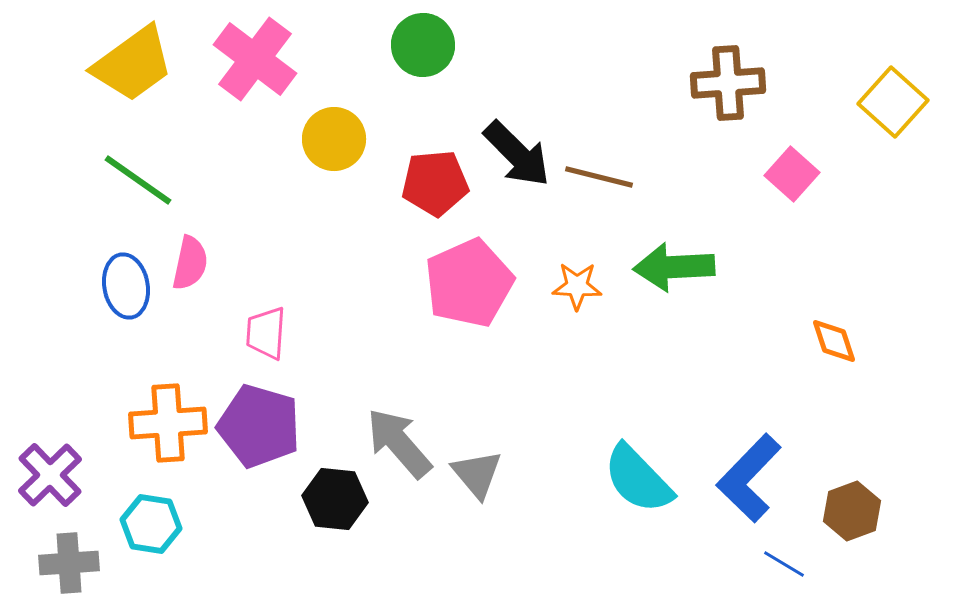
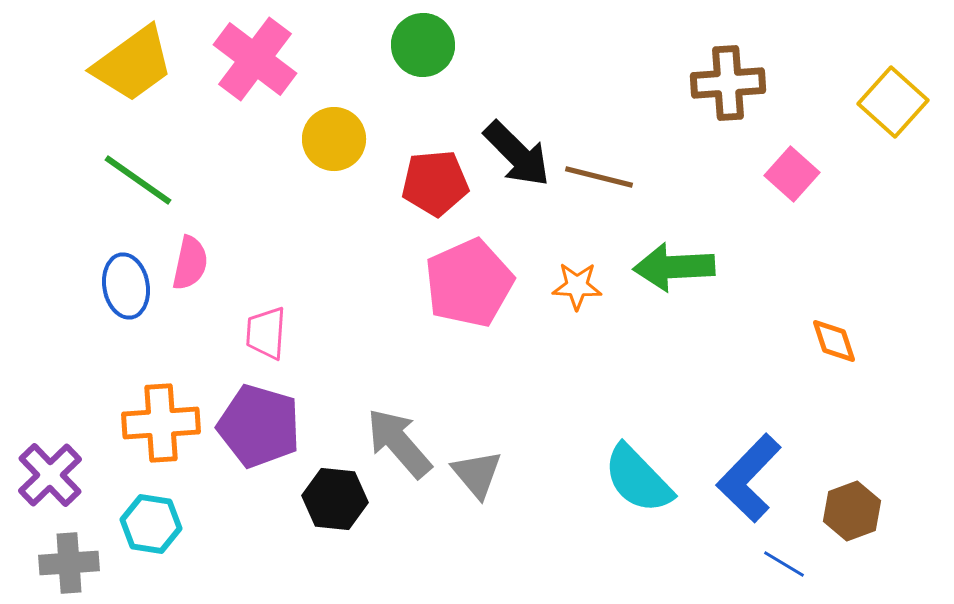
orange cross: moved 7 px left
